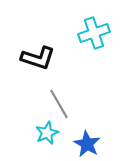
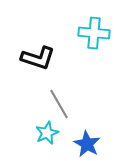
cyan cross: rotated 24 degrees clockwise
